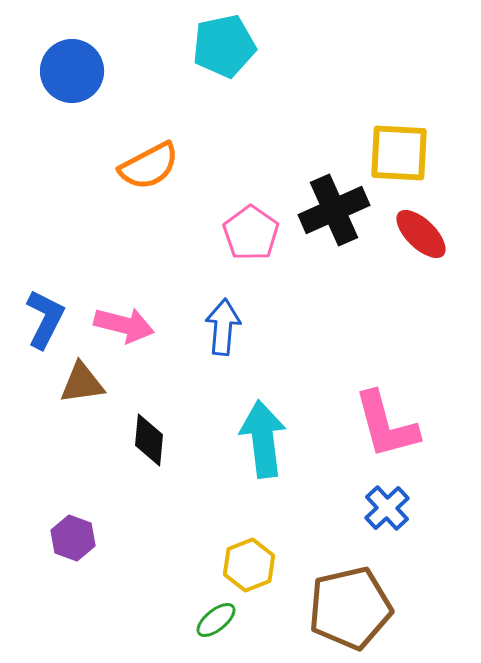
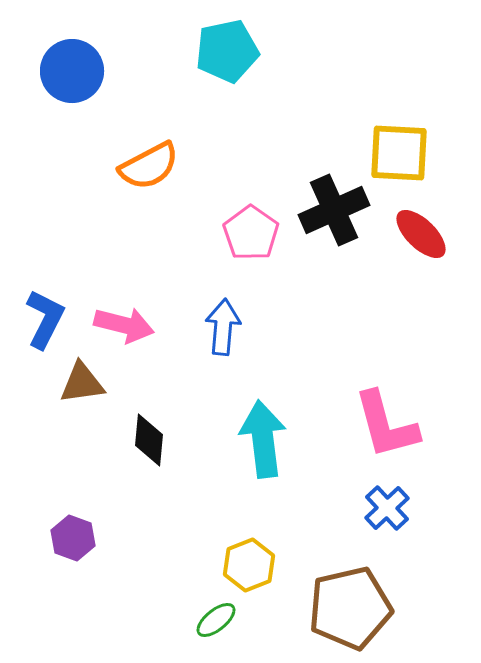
cyan pentagon: moved 3 px right, 5 px down
